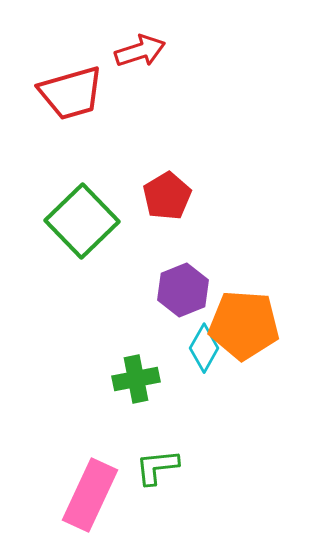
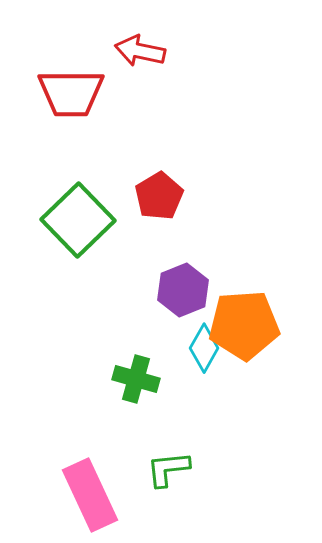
red arrow: rotated 150 degrees counterclockwise
red trapezoid: rotated 16 degrees clockwise
red pentagon: moved 8 px left
green square: moved 4 px left, 1 px up
orange pentagon: rotated 8 degrees counterclockwise
green cross: rotated 27 degrees clockwise
green L-shape: moved 11 px right, 2 px down
pink rectangle: rotated 50 degrees counterclockwise
